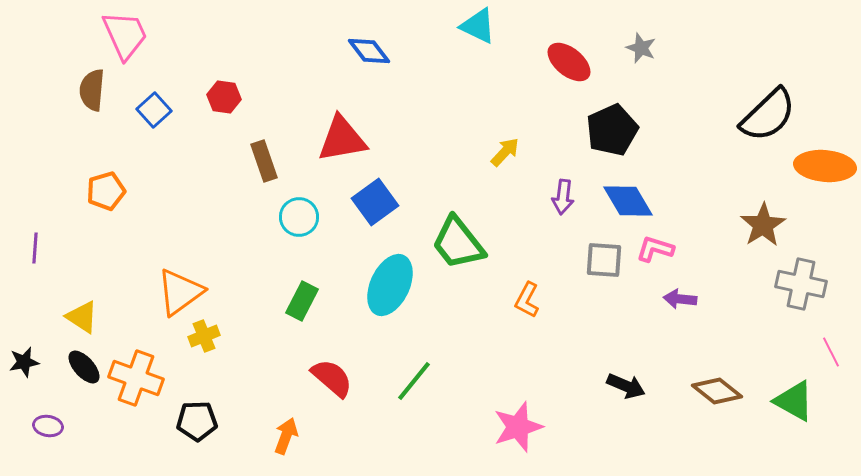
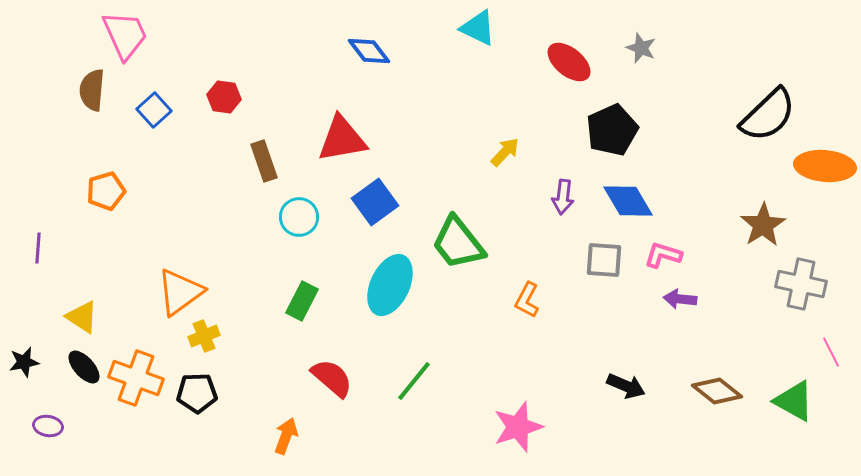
cyan triangle at (478, 26): moved 2 px down
purple line at (35, 248): moved 3 px right
pink L-shape at (655, 249): moved 8 px right, 6 px down
black pentagon at (197, 421): moved 28 px up
